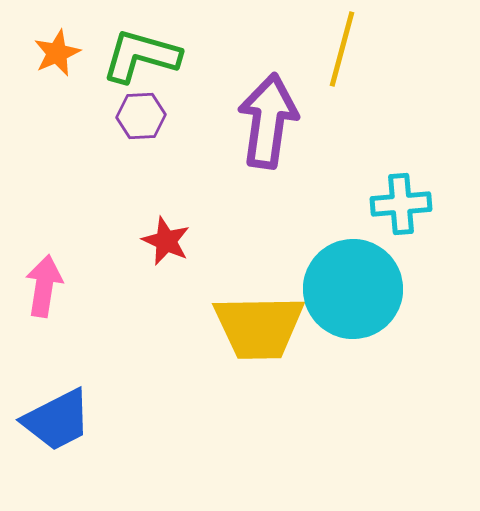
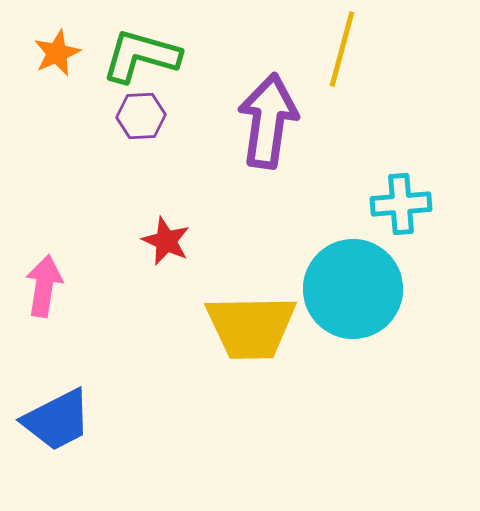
yellow trapezoid: moved 8 px left
